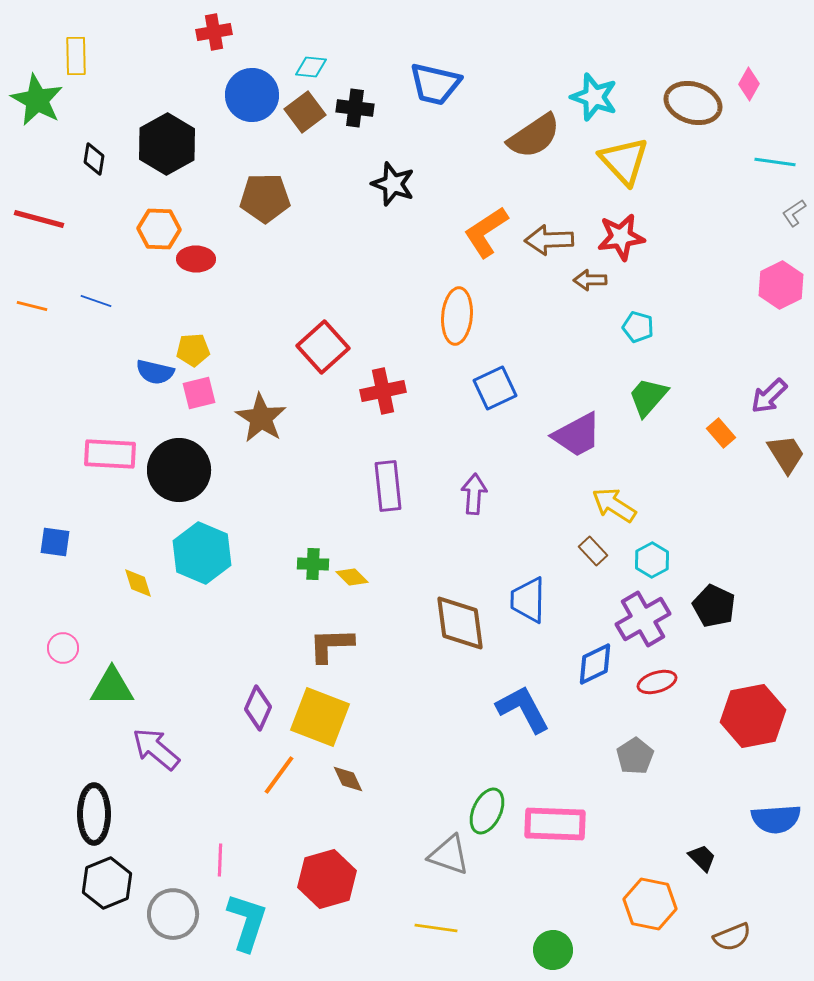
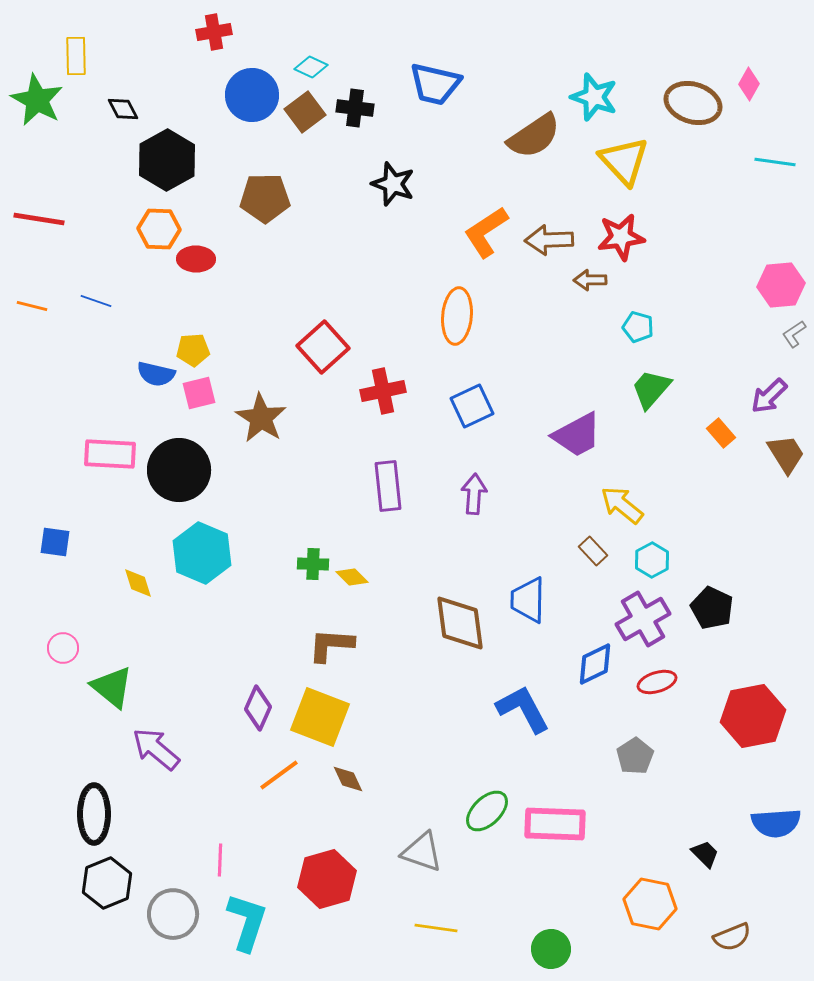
cyan diamond at (311, 67): rotated 20 degrees clockwise
black hexagon at (167, 144): moved 16 px down
black diamond at (94, 159): moved 29 px right, 50 px up; rotated 36 degrees counterclockwise
gray L-shape at (794, 213): moved 121 px down
red line at (39, 219): rotated 6 degrees counterclockwise
pink hexagon at (781, 285): rotated 21 degrees clockwise
blue semicircle at (155, 372): moved 1 px right, 2 px down
blue square at (495, 388): moved 23 px left, 18 px down
green trapezoid at (648, 397): moved 3 px right, 8 px up
yellow arrow at (614, 505): moved 8 px right; rotated 6 degrees clockwise
black pentagon at (714, 606): moved 2 px left, 2 px down
brown L-shape at (331, 645): rotated 6 degrees clockwise
green triangle at (112, 687): rotated 39 degrees clockwise
orange line at (279, 775): rotated 18 degrees clockwise
green ellipse at (487, 811): rotated 21 degrees clockwise
blue semicircle at (776, 819): moved 4 px down
gray triangle at (449, 855): moved 27 px left, 3 px up
black trapezoid at (702, 858): moved 3 px right, 4 px up
green circle at (553, 950): moved 2 px left, 1 px up
